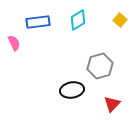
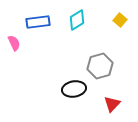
cyan diamond: moved 1 px left
black ellipse: moved 2 px right, 1 px up
